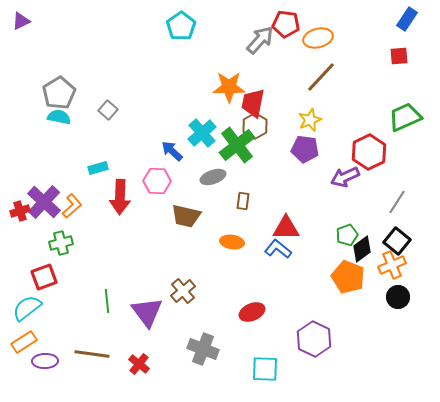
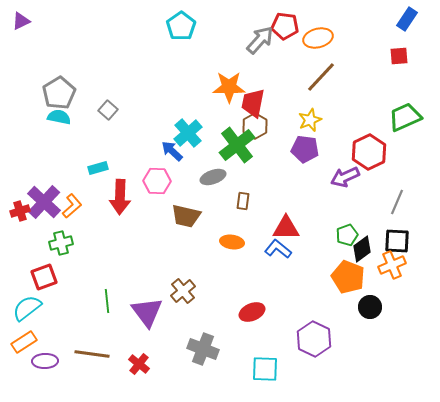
red pentagon at (286, 24): moved 1 px left, 2 px down
cyan cross at (202, 133): moved 14 px left
gray line at (397, 202): rotated 10 degrees counterclockwise
black square at (397, 241): rotated 36 degrees counterclockwise
black circle at (398, 297): moved 28 px left, 10 px down
